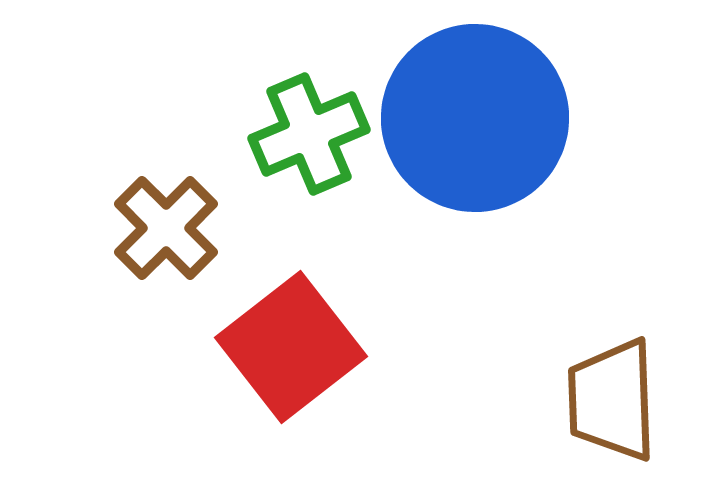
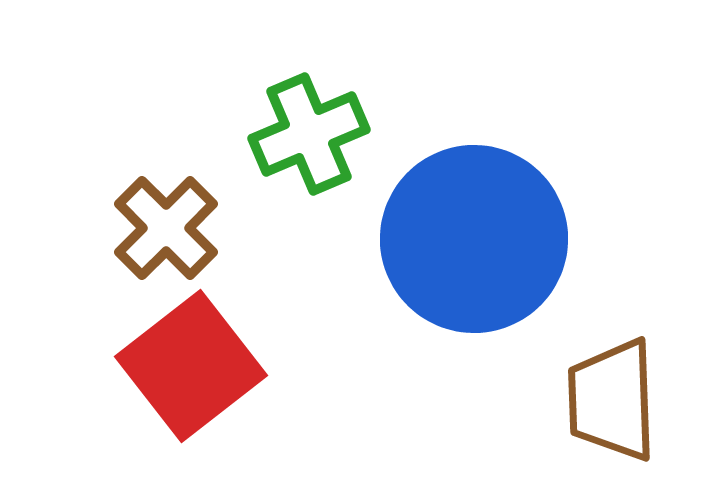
blue circle: moved 1 px left, 121 px down
red square: moved 100 px left, 19 px down
